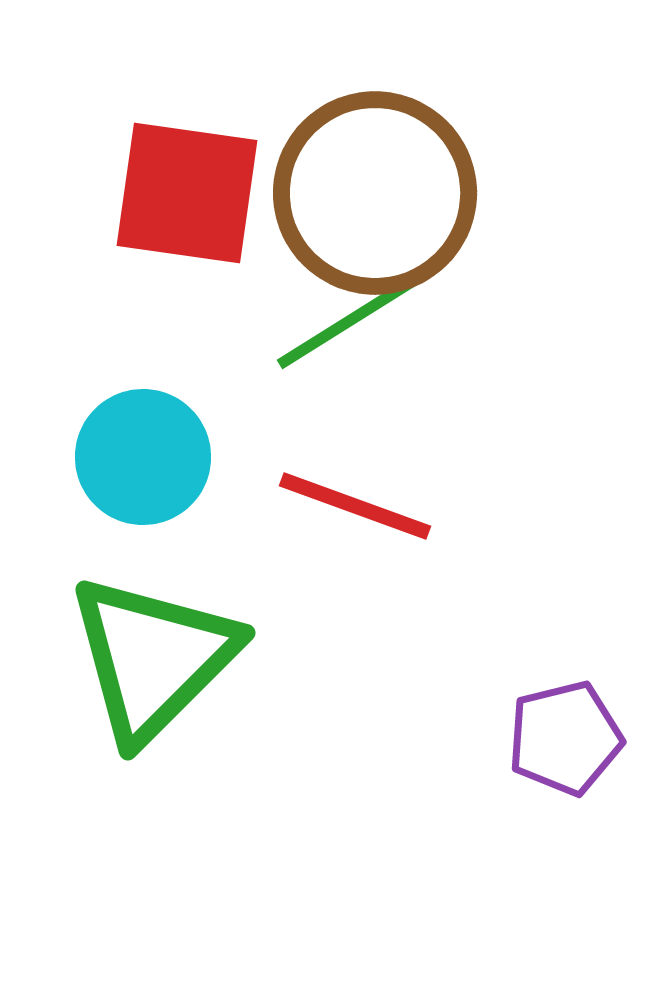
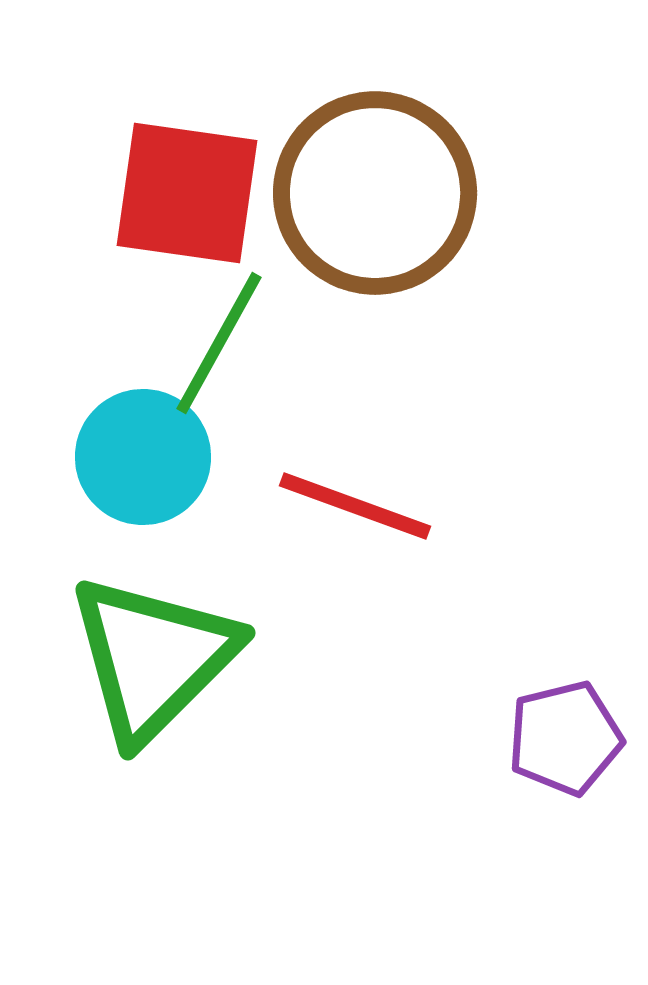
green line: moved 127 px left, 20 px down; rotated 29 degrees counterclockwise
